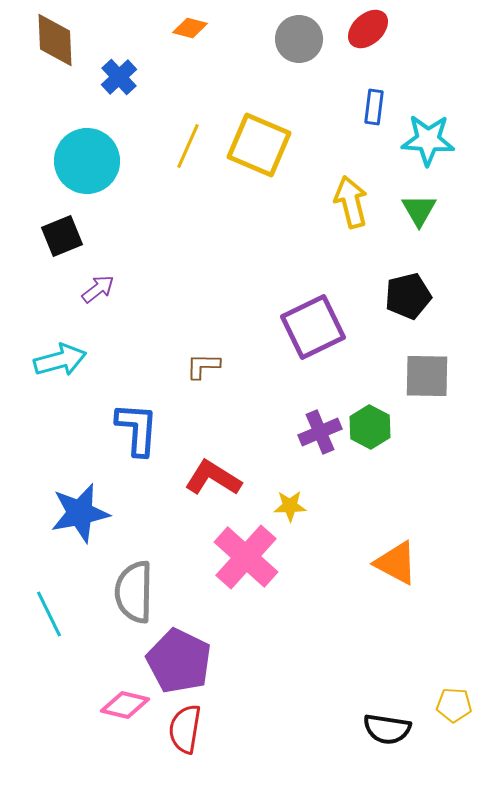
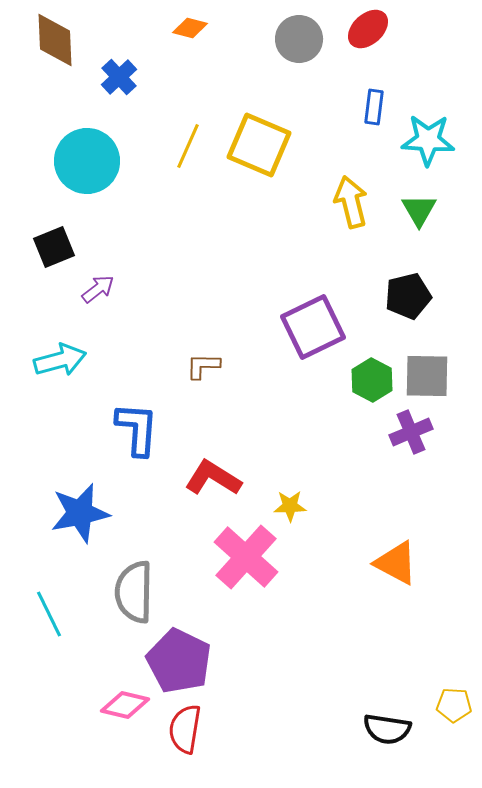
black square: moved 8 px left, 11 px down
green hexagon: moved 2 px right, 47 px up
purple cross: moved 91 px right
